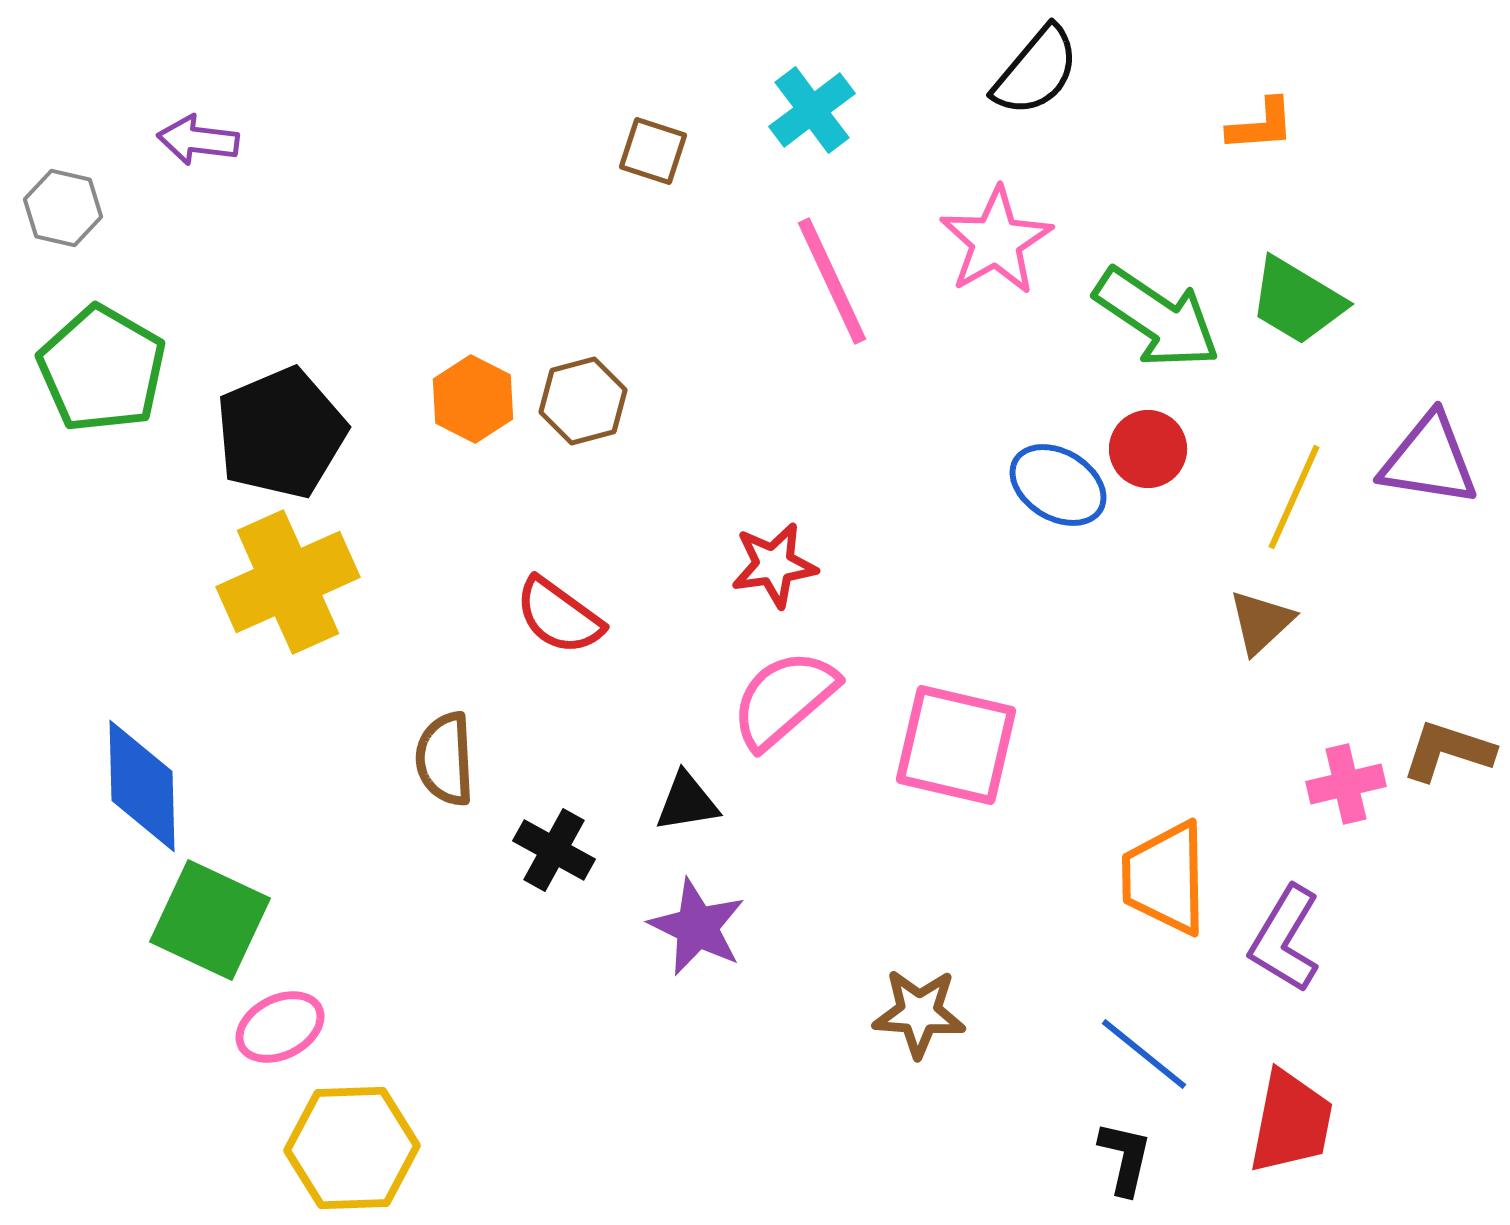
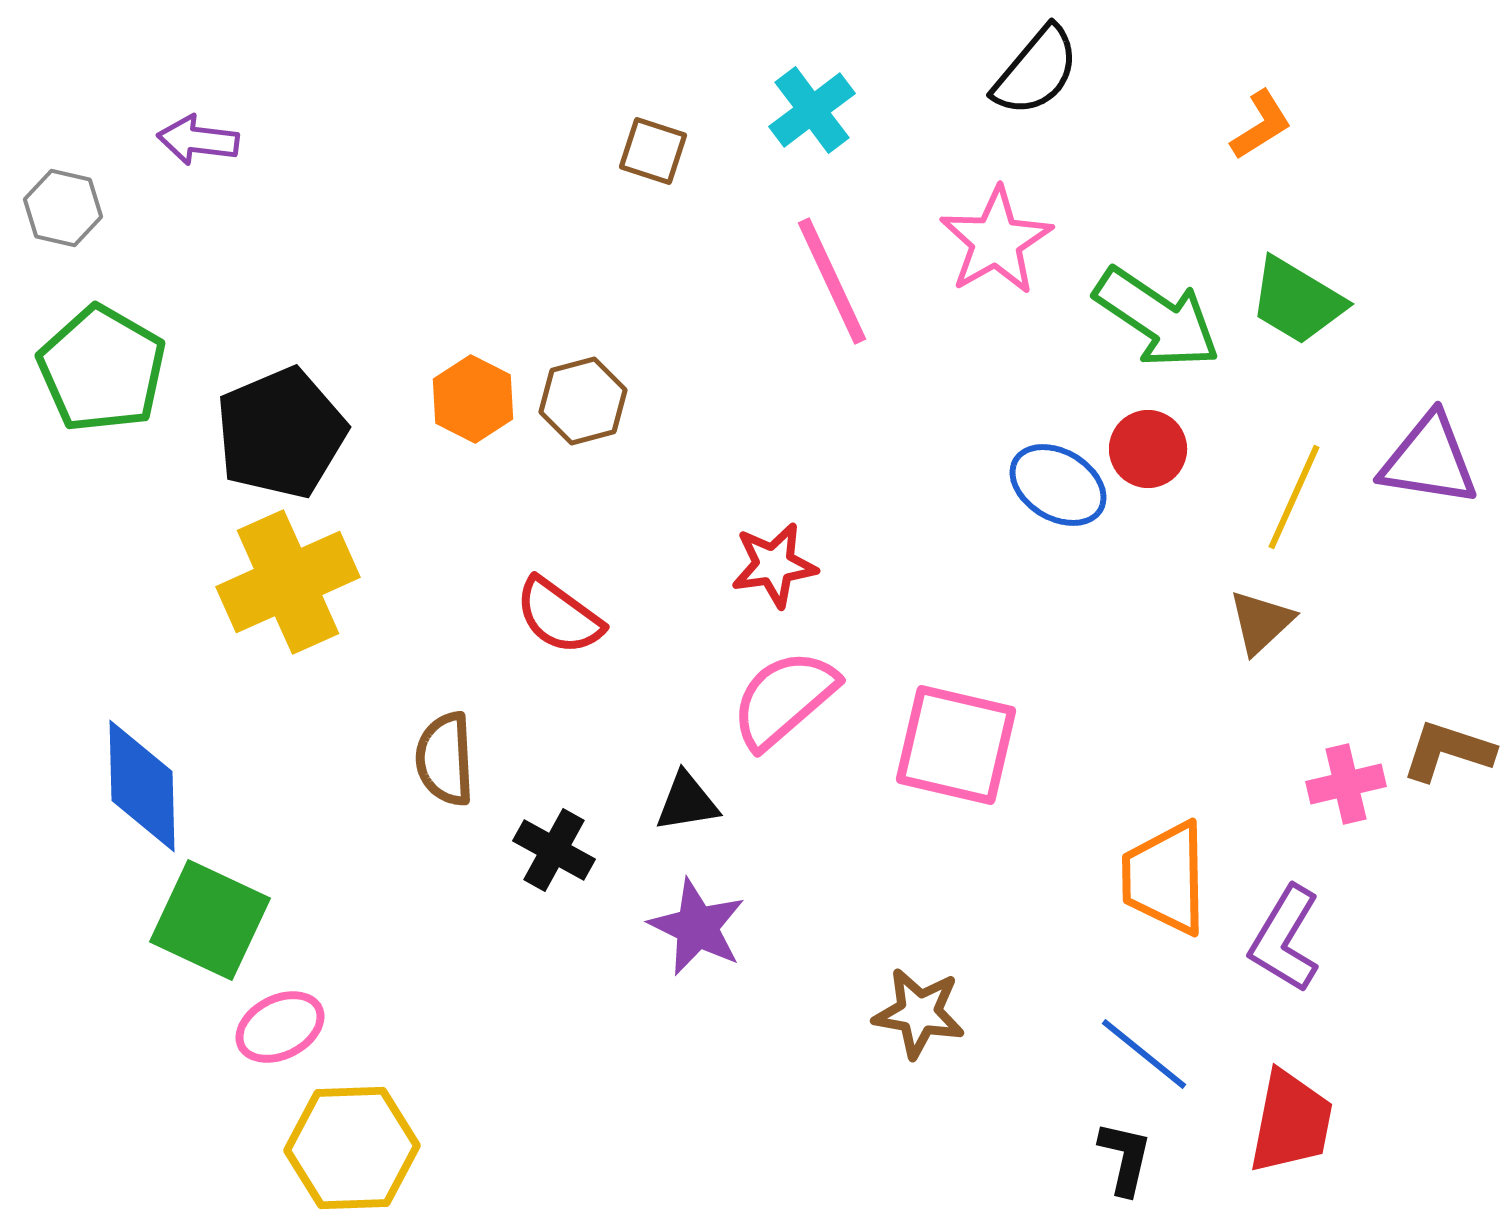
orange L-shape: rotated 28 degrees counterclockwise
brown star: rotated 6 degrees clockwise
